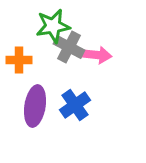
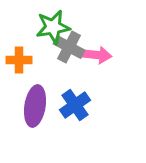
green star: moved 1 px down
